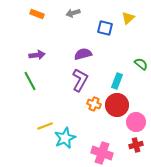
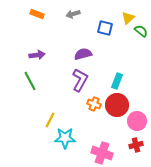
gray arrow: moved 1 px down
green semicircle: moved 33 px up
pink circle: moved 1 px right, 1 px up
yellow line: moved 5 px right, 6 px up; rotated 42 degrees counterclockwise
cyan star: rotated 25 degrees clockwise
